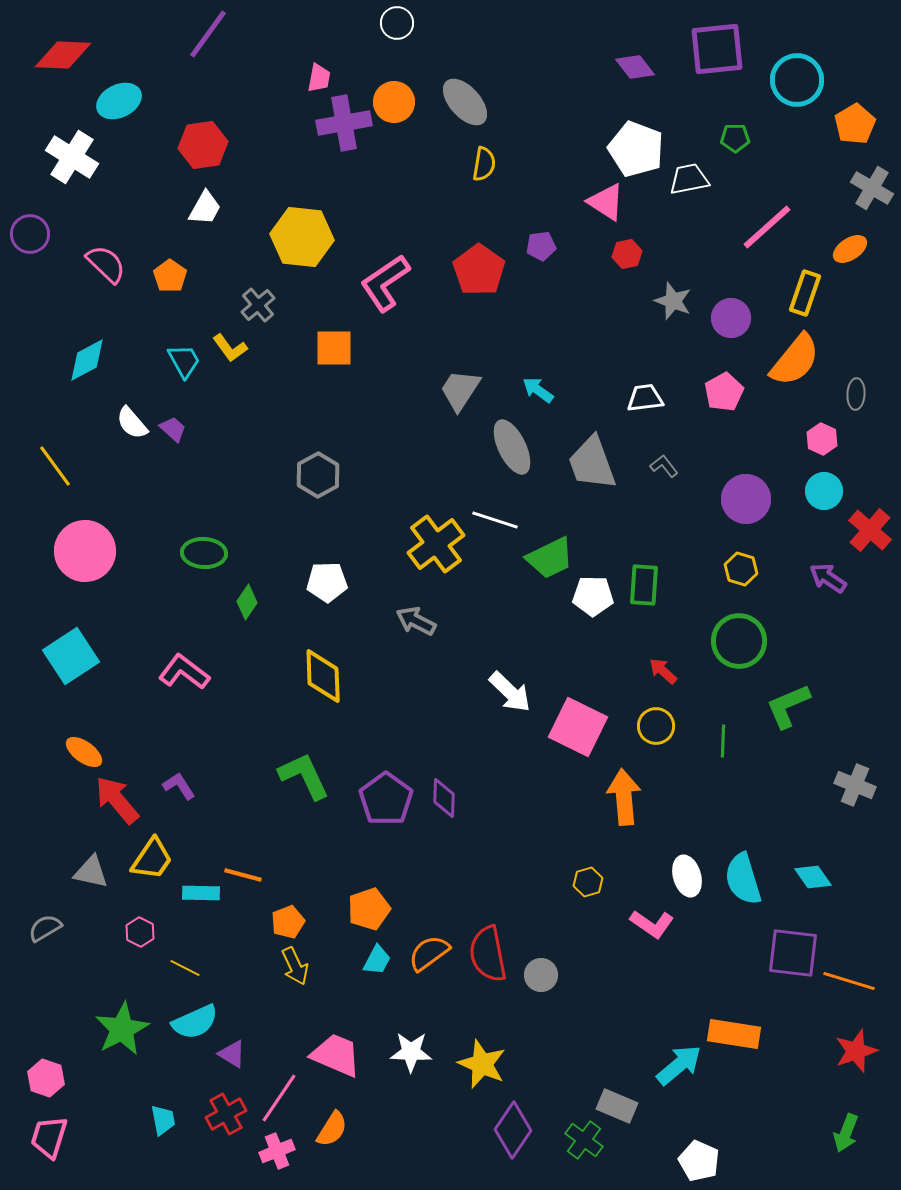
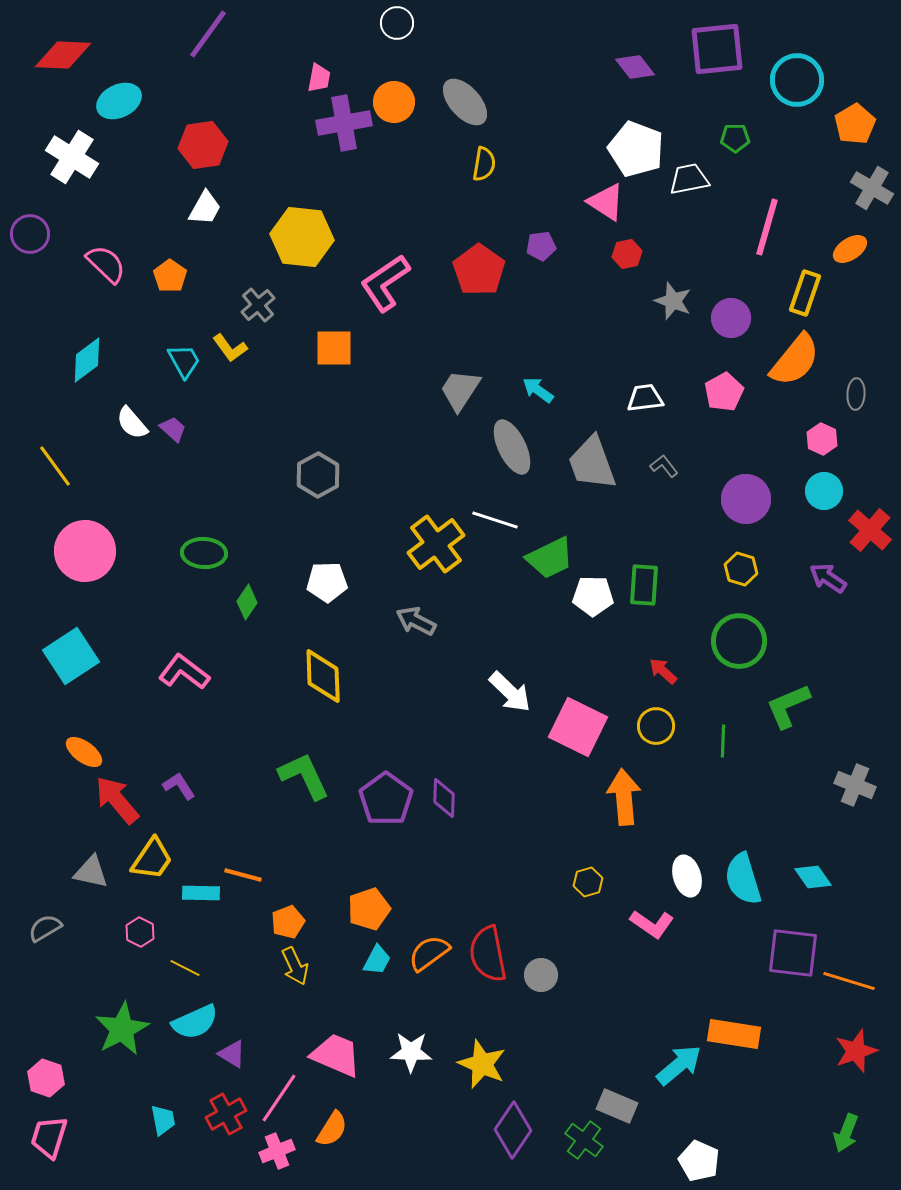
pink line at (767, 227): rotated 32 degrees counterclockwise
cyan diamond at (87, 360): rotated 9 degrees counterclockwise
